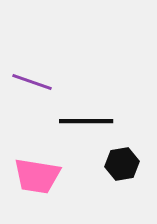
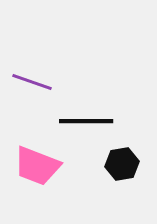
pink trapezoid: moved 10 px up; rotated 12 degrees clockwise
